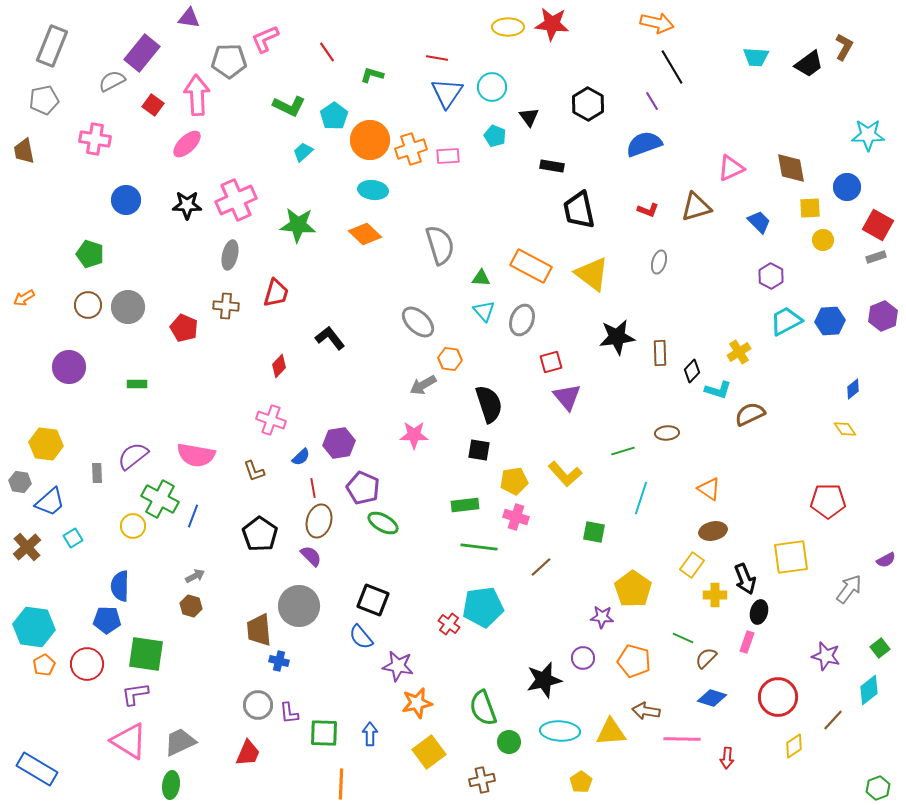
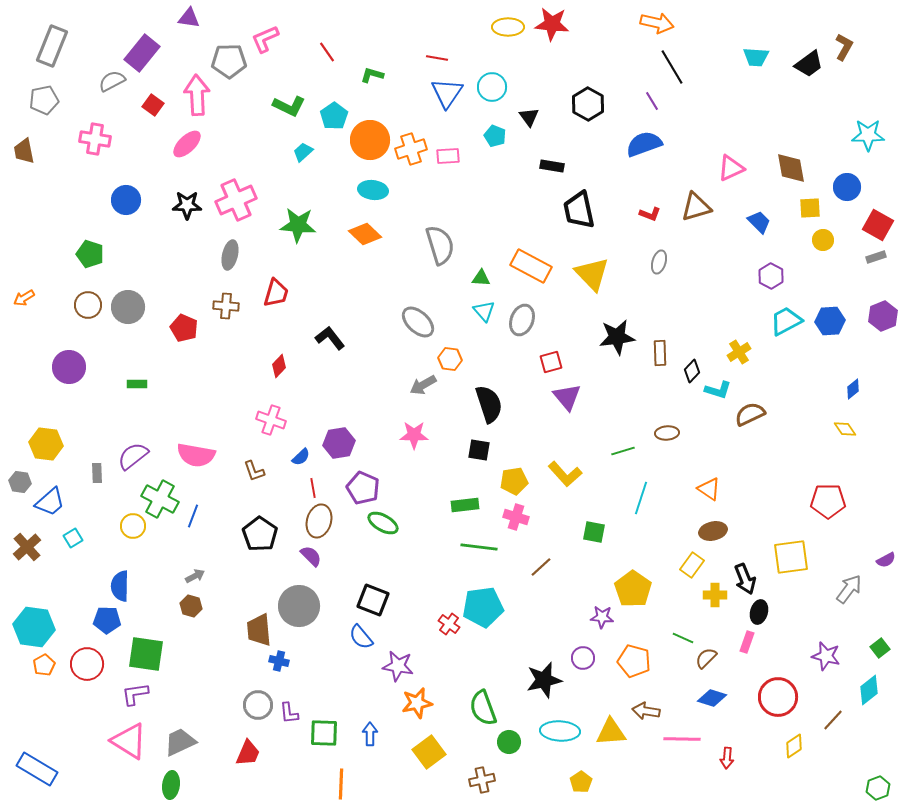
red L-shape at (648, 210): moved 2 px right, 4 px down
yellow triangle at (592, 274): rotated 9 degrees clockwise
